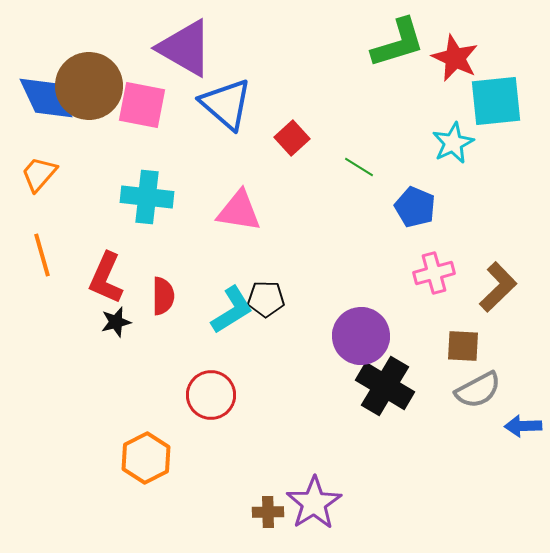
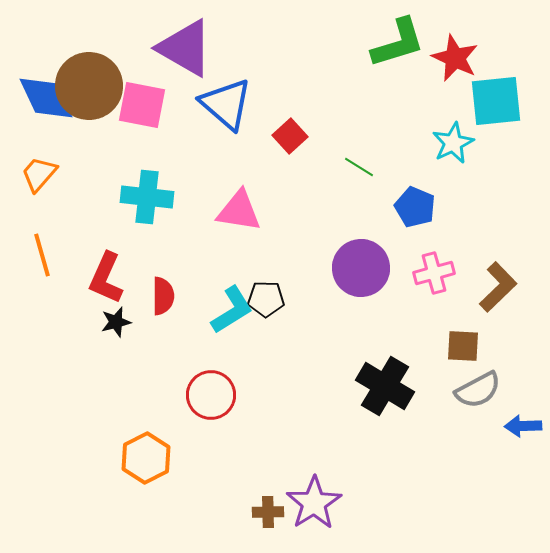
red square: moved 2 px left, 2 px up
purple circle: moved 68 px up
